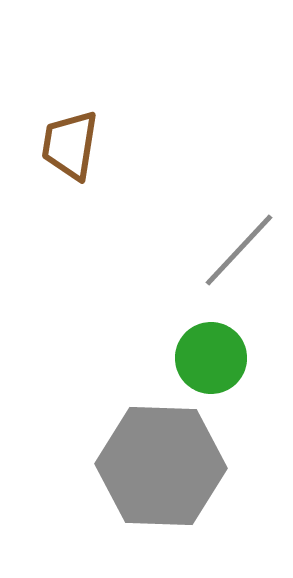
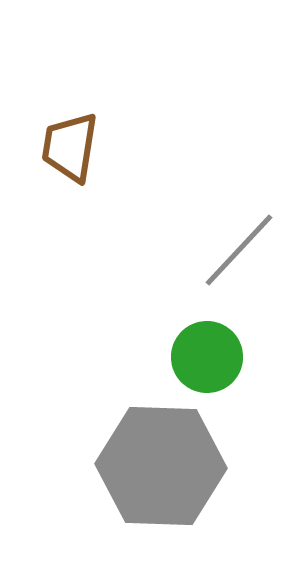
brown trapezoid: moved 2 px down
green circle: moved 4 px left, 1 px up
